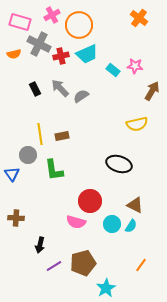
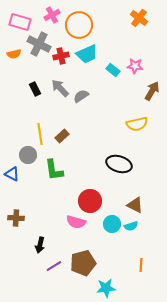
brown rectangle: rotated 32 degrees counterclockwise
blue triangle: rotated 28 degrees counterclockwise
cyan semicircle: rotated 40 degrees clockwise
orange line: rotated 32 degrees counterclockwise
cyan star: rotated 24 degrees clockwise
